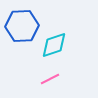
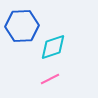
cyan diamond: moved 1 px left, 2 px down
